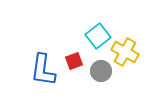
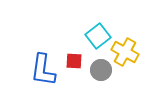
red square: rotated 24 degrees clockwise
gray circle: moved 1 px up
